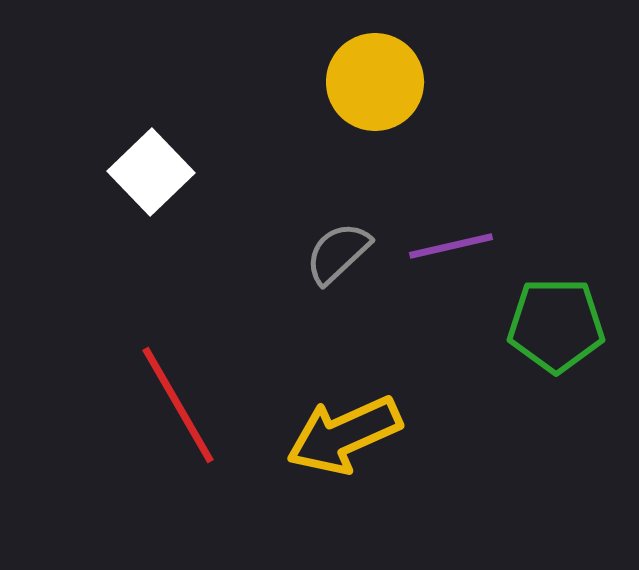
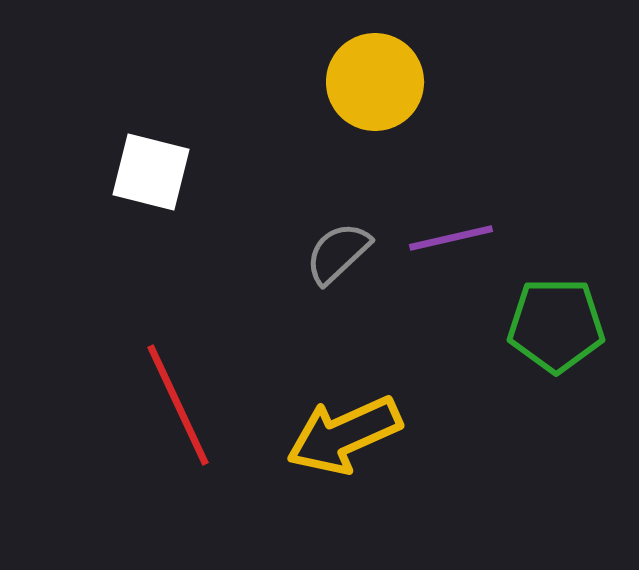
white square: rotated 32 degrees counterclockwise
purple line: moved 8 px up
red line: rotated 5 degrees clockwise
